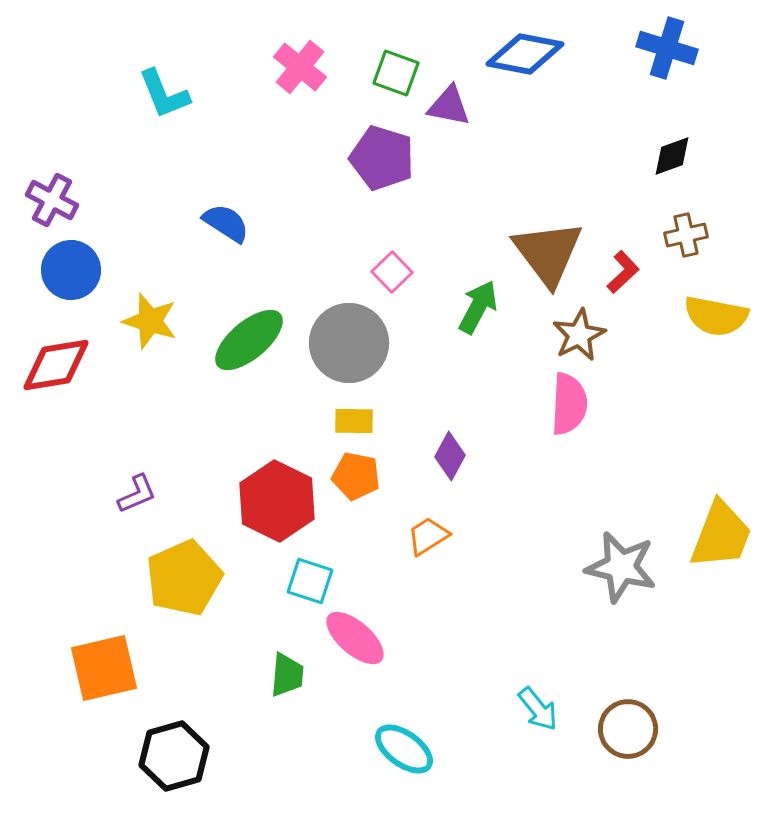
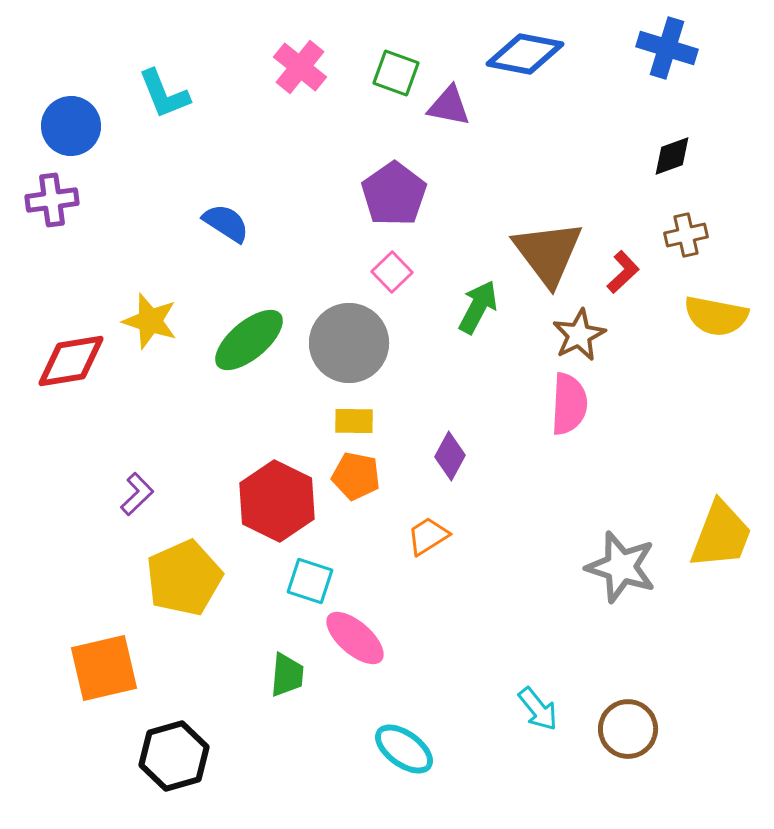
purple pentagon: moved 12 px right, 36 px down; rotated 20 degrees clockwise
purple cross: rotated 36 degrees counterclockwise
blue circle: moved 144 px up
red diamond: moved 15 px right, 4 px up
purple L-shape: rotated 21 degrees counterclockwise
gray star: rotated 4 degrees clockwise
